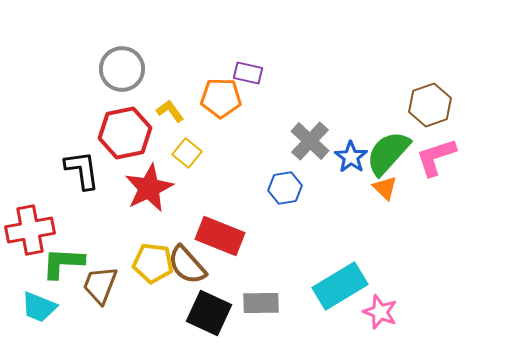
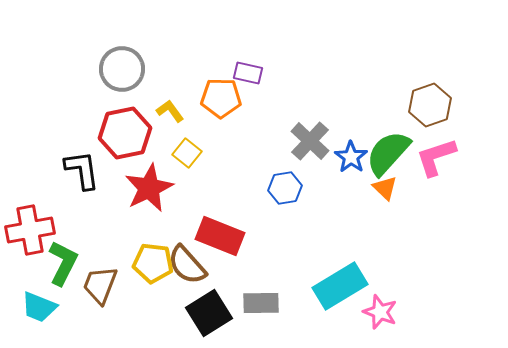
green L-shape: rotated 114 degrees clockwise
black square: rotated 33 degrees clockwise
